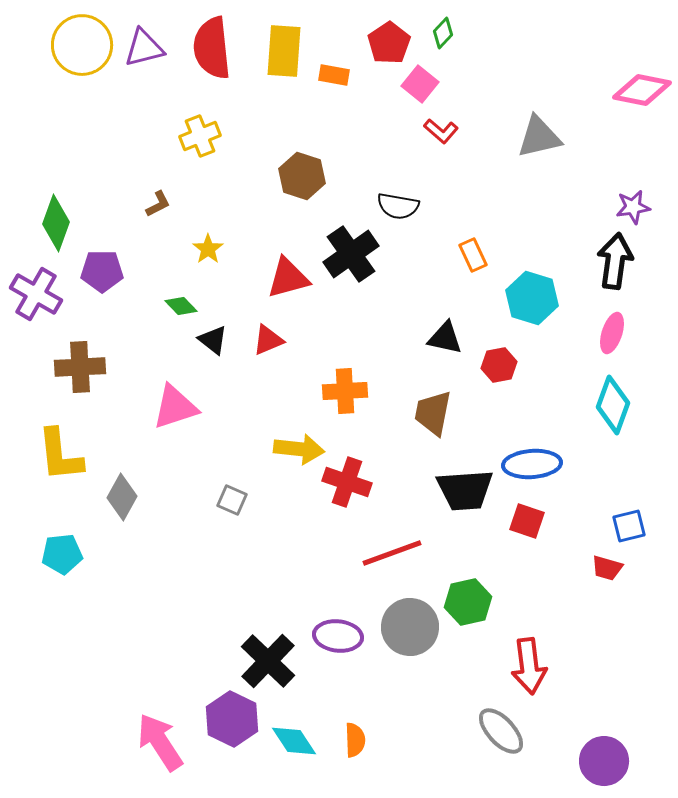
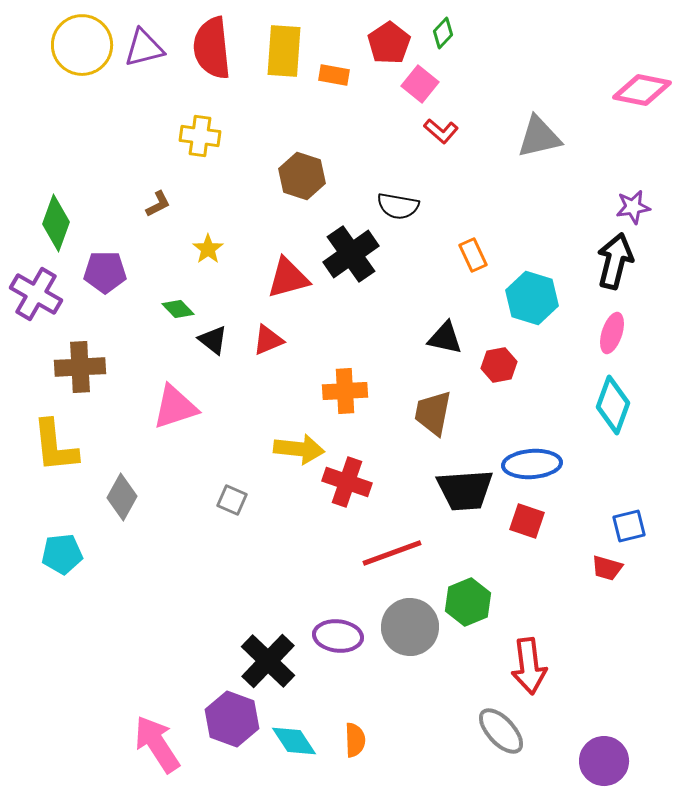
yellow cross at (200, 136): rotated 30 degrees clockwise
black arrow at (615, 261): rotated 6 degrees clockwise
purple pentagon at (102, 271): moved 3 px right, 1 px down
green diamond at (181, 306): moved 3 px left, 3 px down
yellow L-shape at (60, 455): moved 5 px left, 9 px up
green hexagon at (468, 602): rotated 9 degrees counterclockwise
purple hexagon at (232, 719): rotated 6 degrees counterclockwise
pink arrow at (160, 742): moved 3 px left, 2 px down
